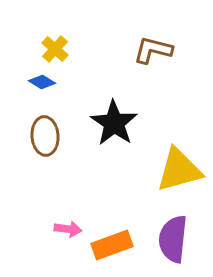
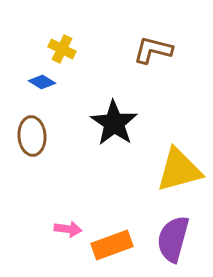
yellow cross: moved 7 px right; rotated 16 degrees counterclockwise
brown ellipse: moved 13 px left
purple semicircle: rotated 9 degrees clockwise
